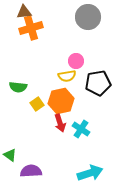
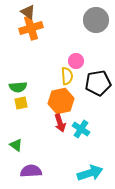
brown triangle: moved 4 px right; rotated 42 degrees clockwise
gray circle: moved 8 px right, 3 px down
yellow semicircle: rotated 84 degrees counterclockwise
green semicircle: rotated 12 degrees counterclockwise
yellow square: moved 16 px left, 1 px up; rotated 24 degrees clockwise
green triangle: moved 6 px right, 10 px up
